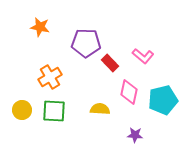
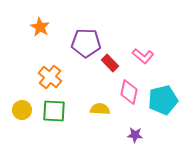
orange star: rotated 18 degrees clockwise
orange cross: rotated 20 degrees counterclockwise
